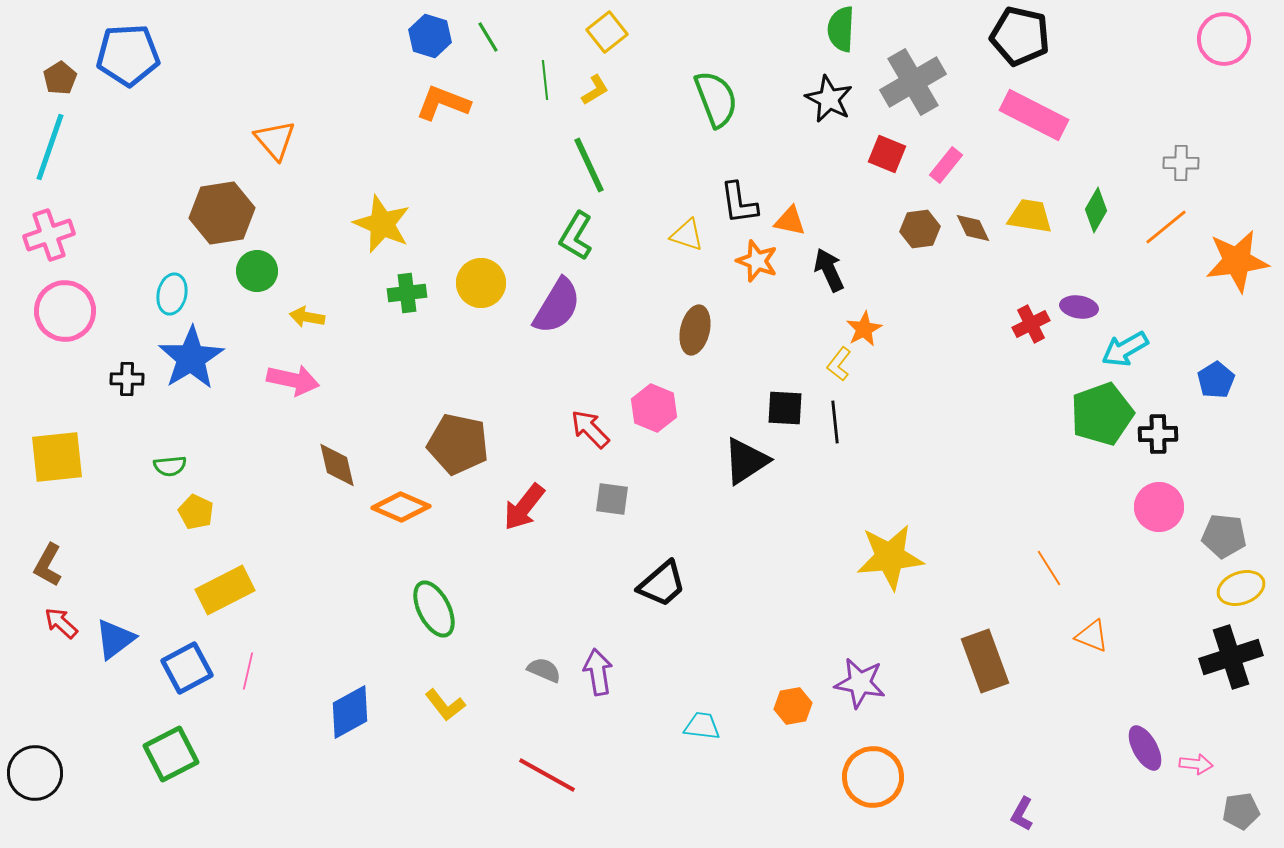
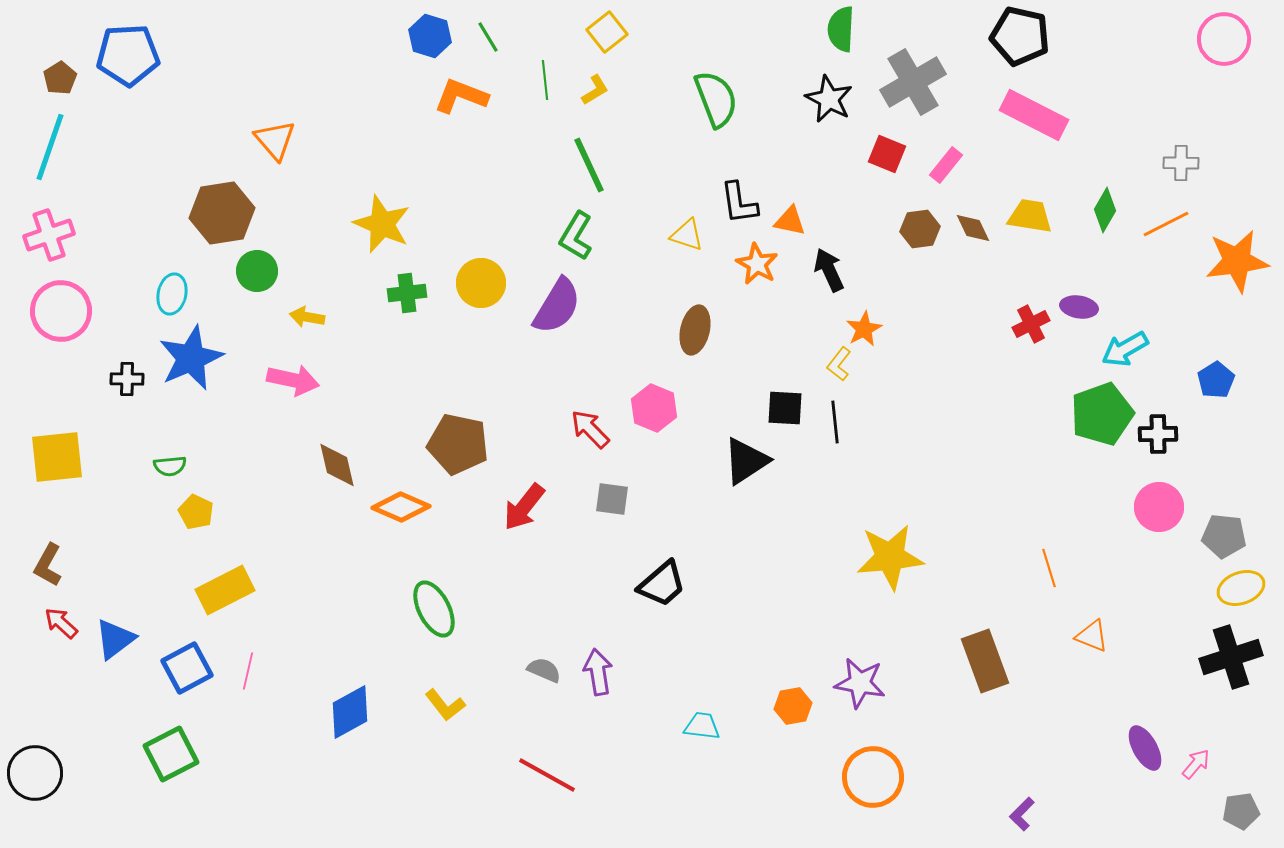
orange L-shape at (443, 103): moved 18 px right, 7 px up
green diamond at (1096, 210): moved 9 px right
orange line at (1166, 227): moved 3 px up; rotated 12 degrees clockwise
orange star at (757, 261): moved 3 px down; rotated 9 degrees clockwise
pink circle at (65, 311): moved 4 px left
blue star at (191, 358): rotated 8 degrees clockwise
orange line at (1049, 568): rotated 15 degrees clockwise
pink arrow at (1196, 764): rotated 56 degrees counterclockwise
purple L-shape at (1022, 814): rotated 16 degrees clockwise
